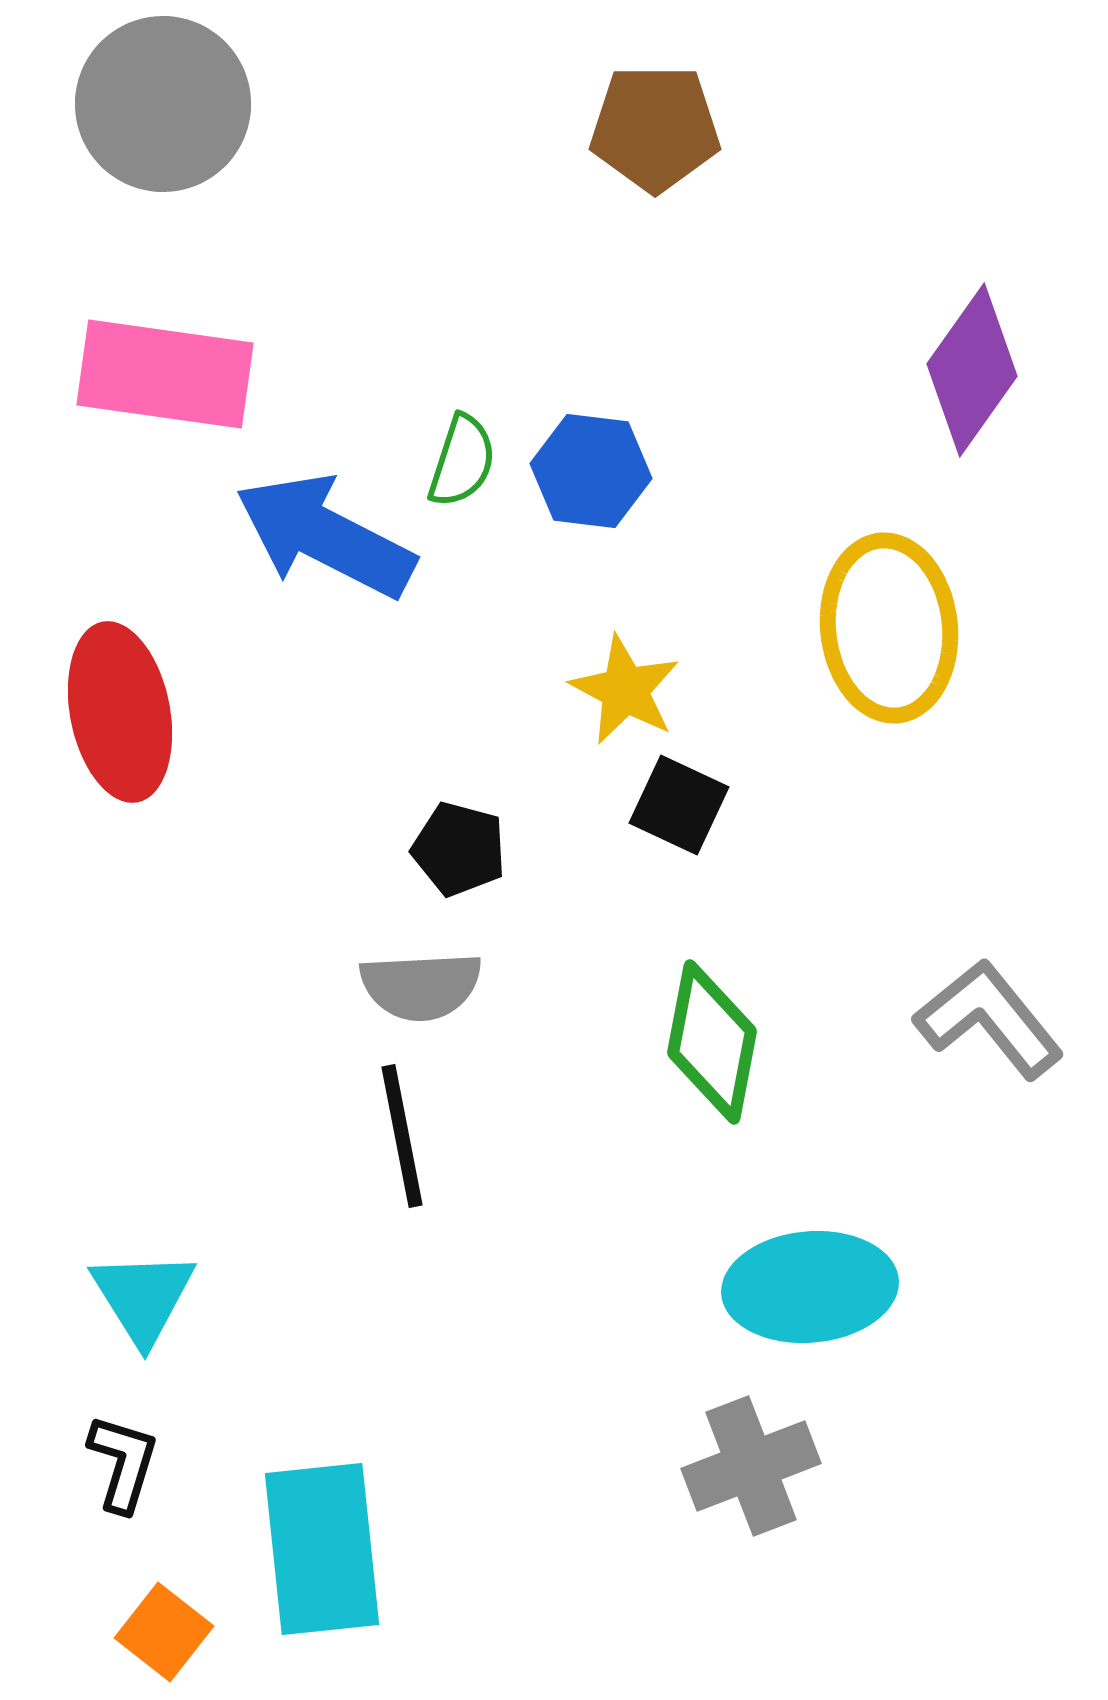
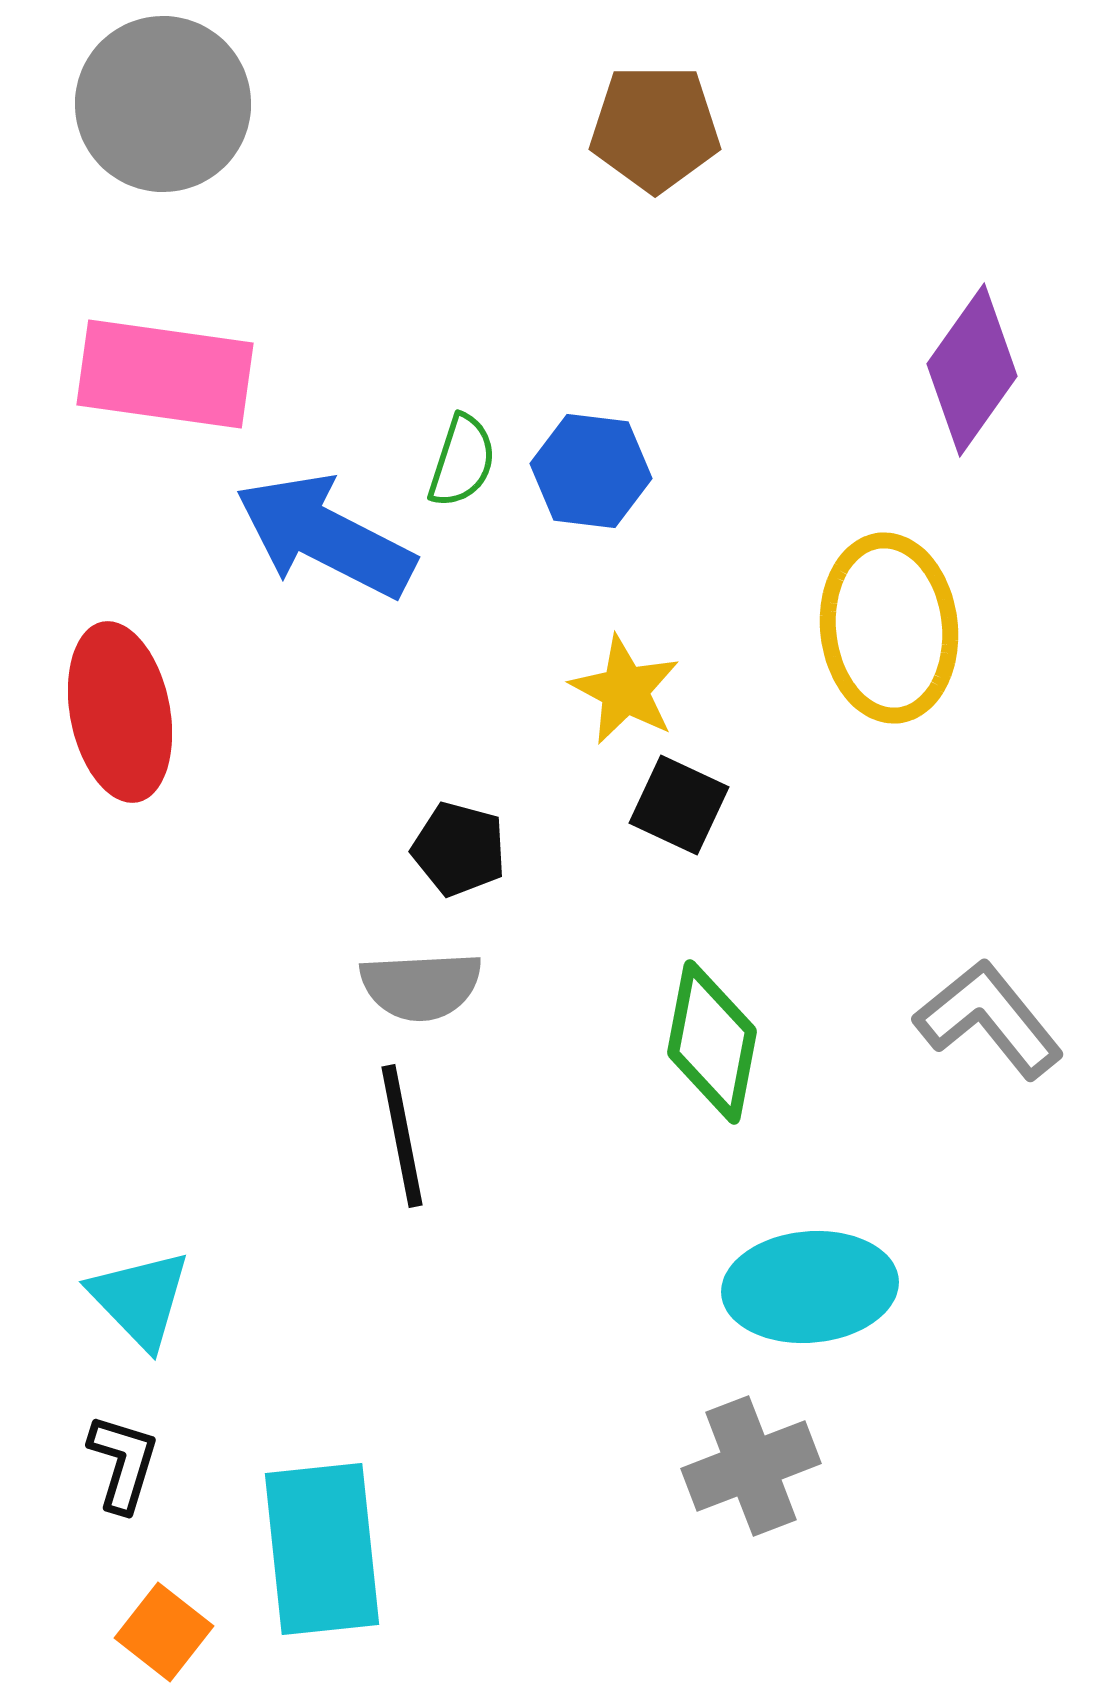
cyan triangle: moved 3 px left, 2 px down; rotated 12 degrees counterclockwise
